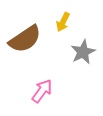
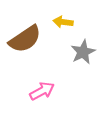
yellow arrow: rotated 72 degrees clockwise
pink arrow: rotated 25 degrees clockwise
